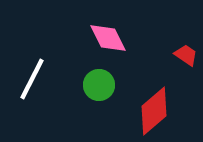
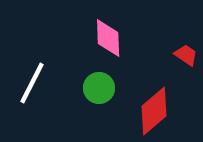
pink diamond: rotated 24 degrees clockwise
white line: moved 4 px down
green circle: moved 3 px down
